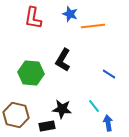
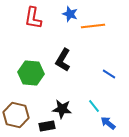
blue arrow: rotated 42 degrees counterclockwise
